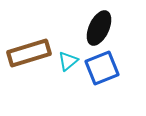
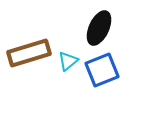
blue square: moved 2 px down
